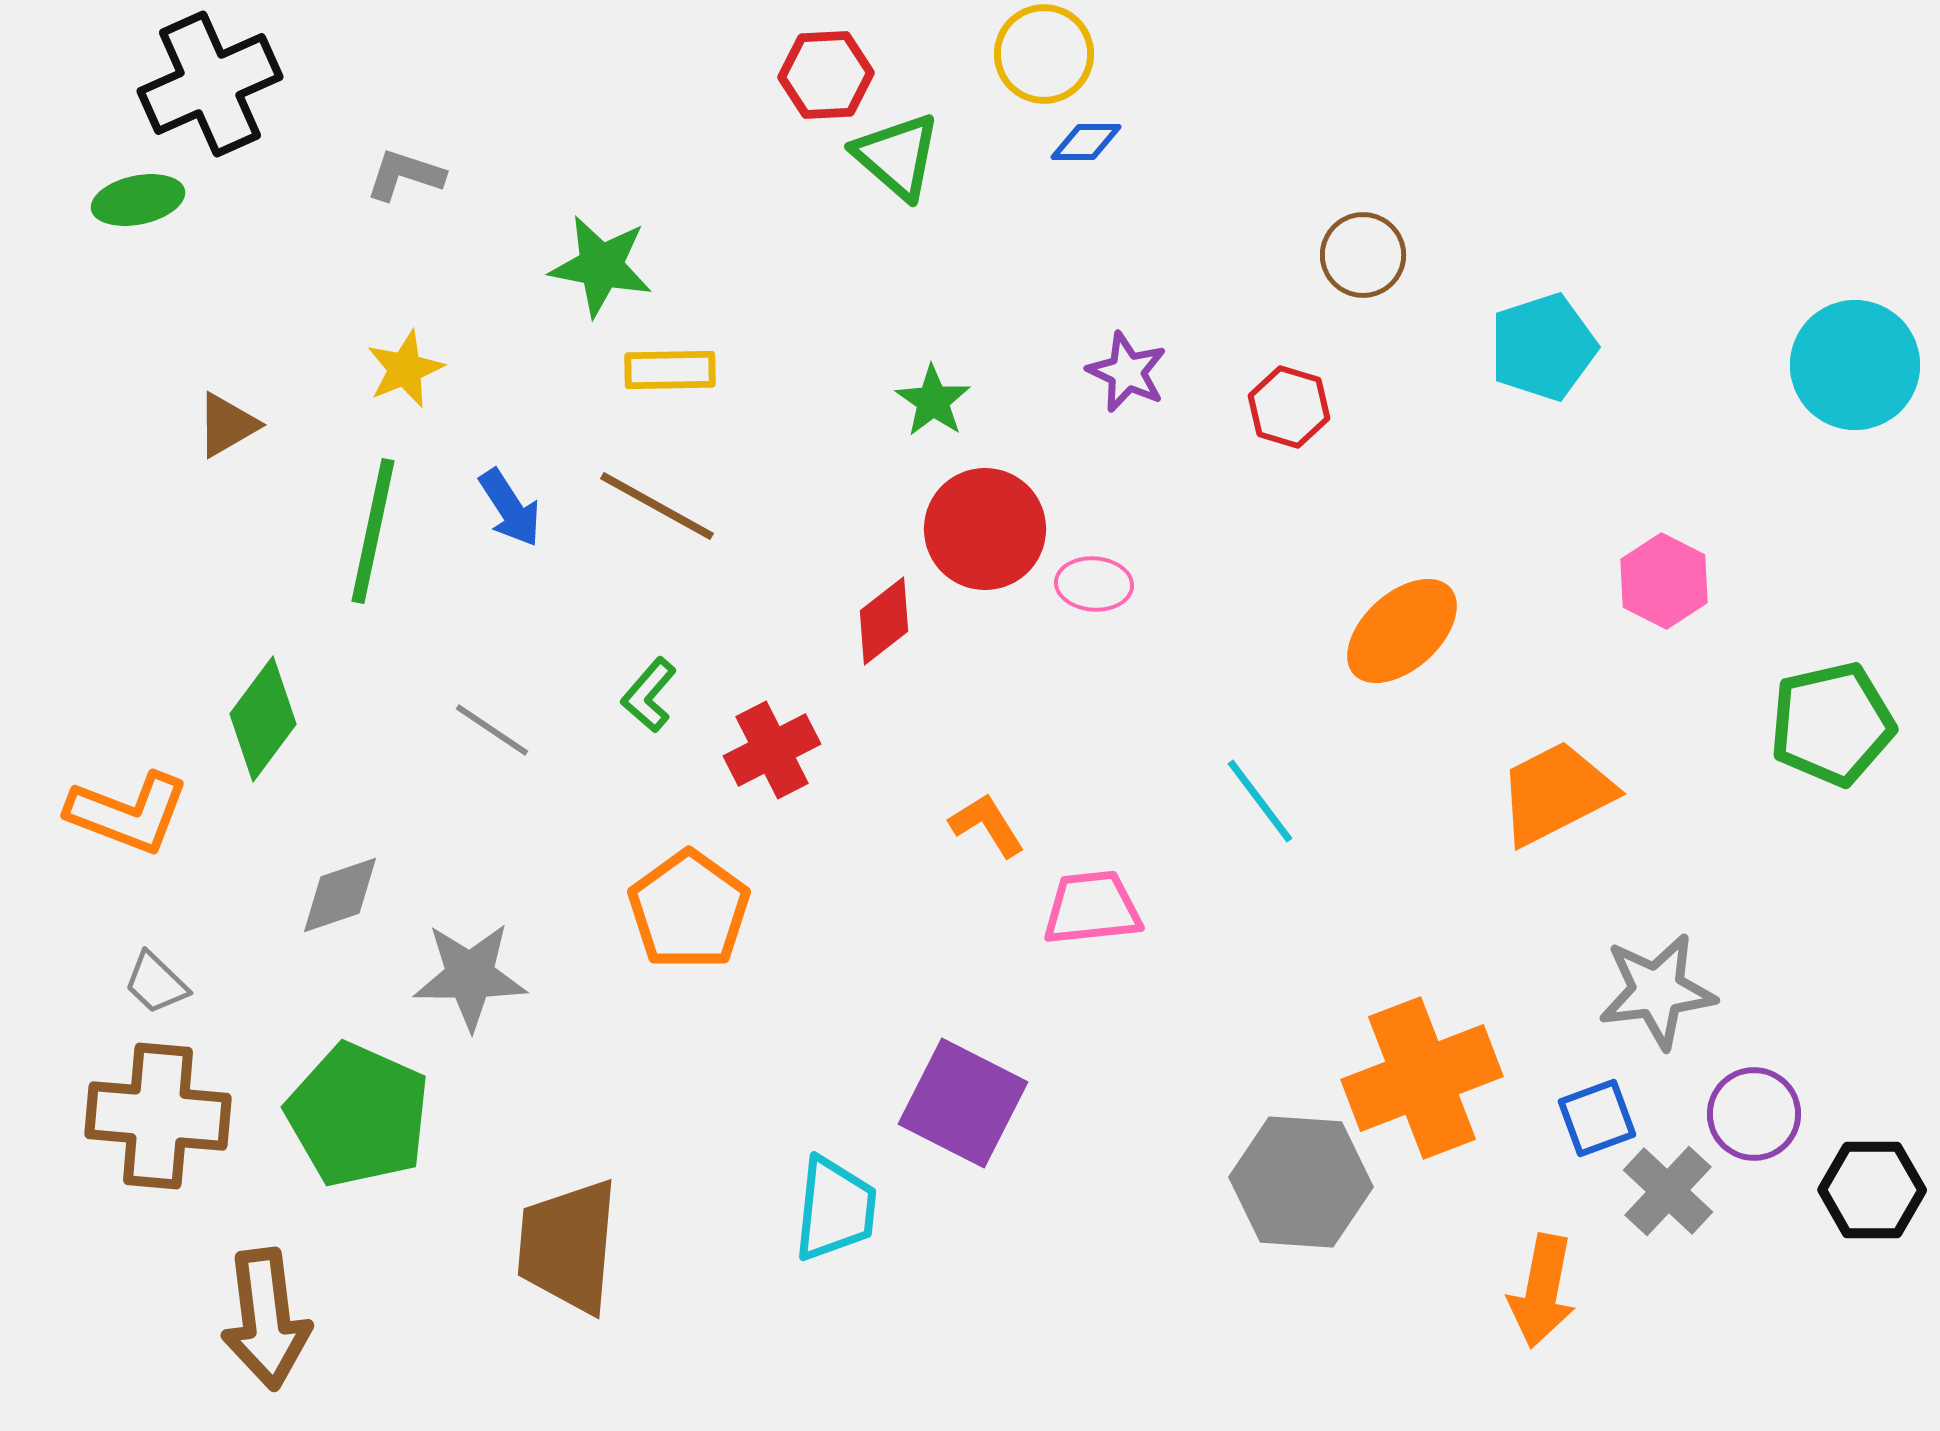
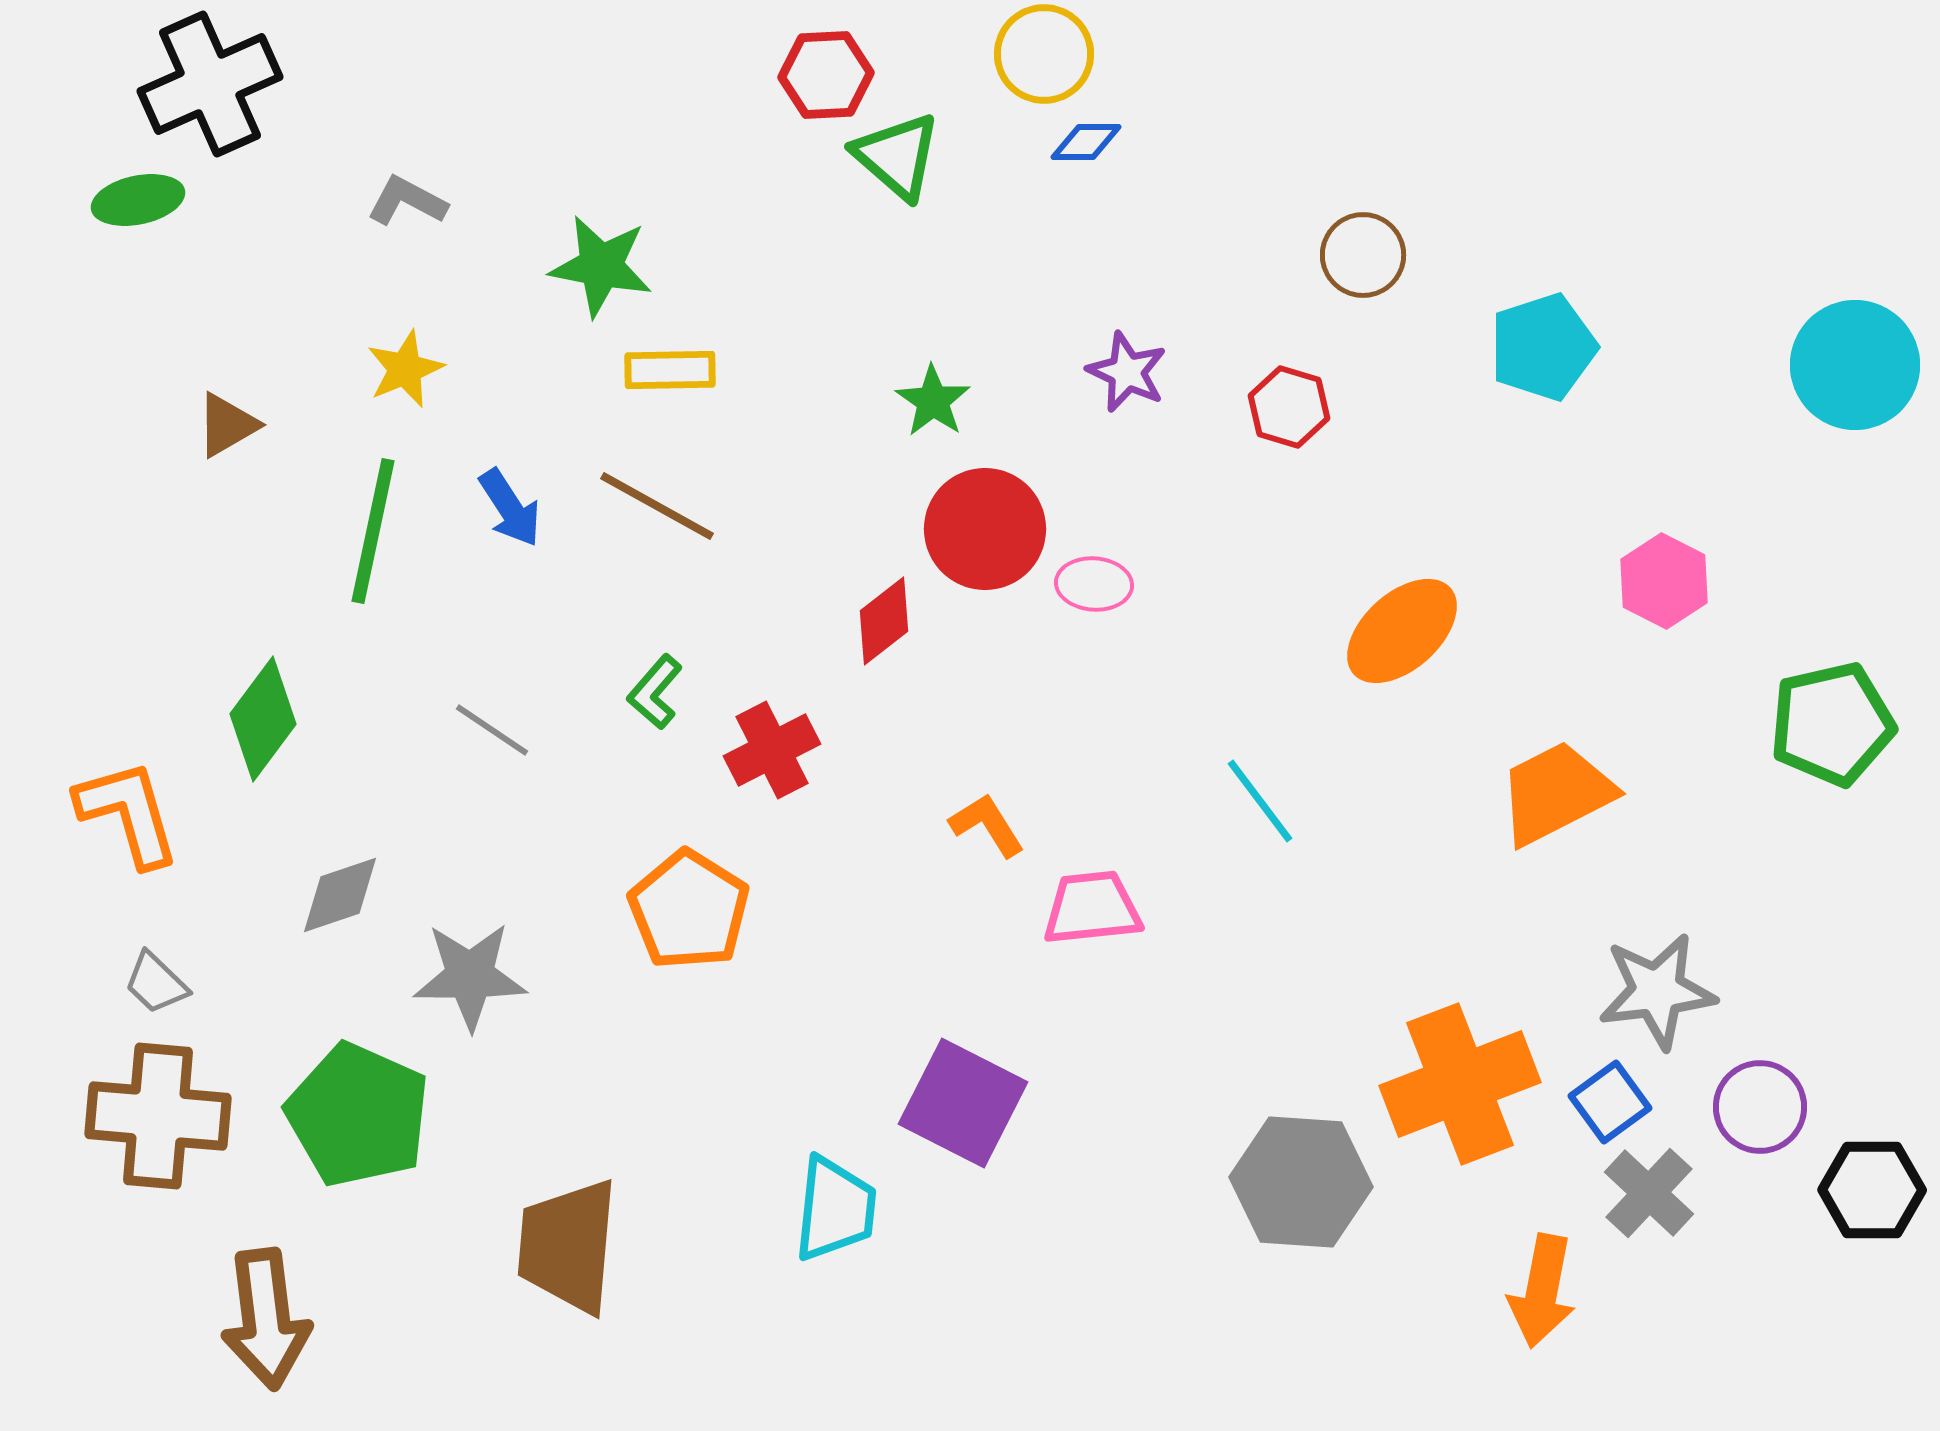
gray L-shape at (405, 175): moved 2 px right, 26 px down; rotated 10 degrees clockwise
green L-shape at (649, 695): moved 6 px right, 3 px up
orange L-shape at (128, 813): rotated 127 degrees counterclockwise
orange pentagon at (689, 910): rotated 4 degrees counterclockwise
orange cross at (1422, 1078): moved 38 px right, 6 px down
purple circle at (1754, 1114): moved 6 px right, 7 px up
blue square at (1597, 1118): moved 13 px right, 16 px up; rotated 16 degrees counterclockwise
gray cross at (1668, 1191): moved 19 px left, 2 px down
